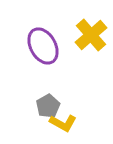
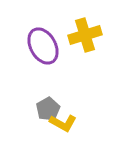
yellow cross: moved 6 px left; rotated 24 degrees clockwise
gray pentagon: moved 3 px down
